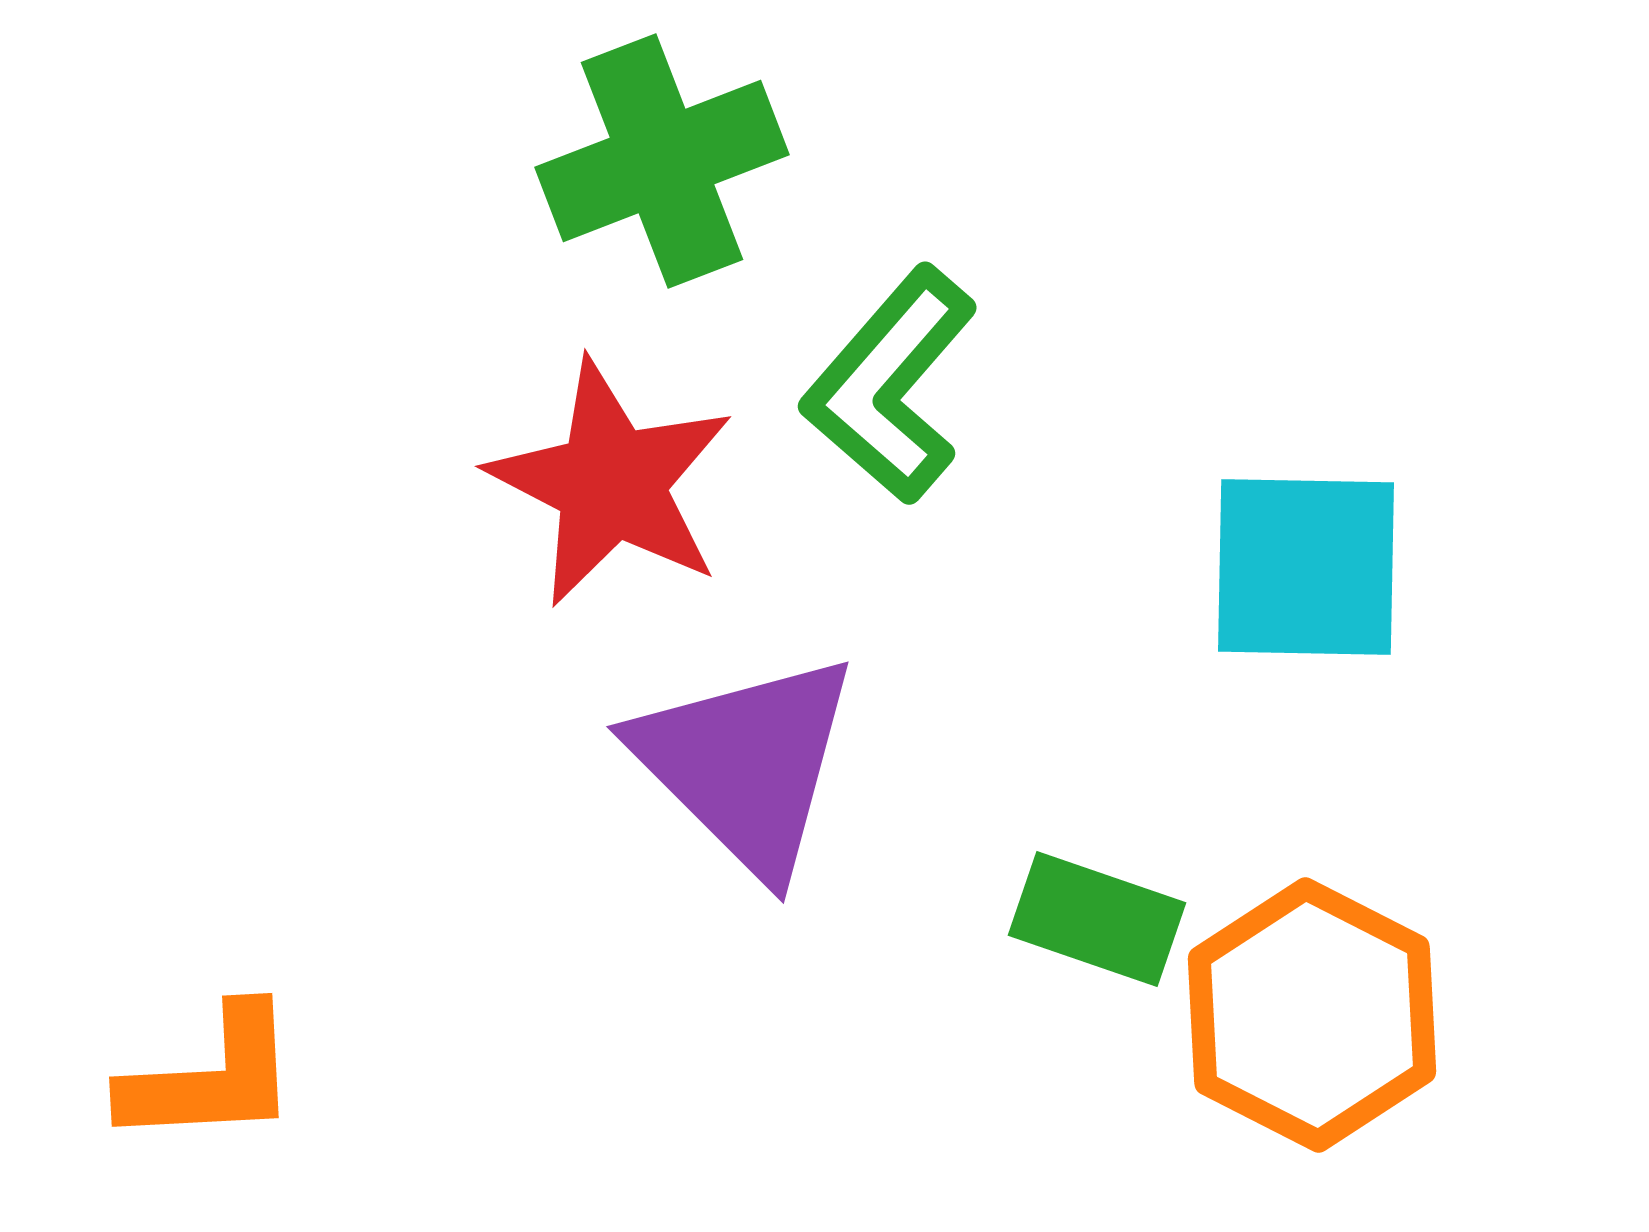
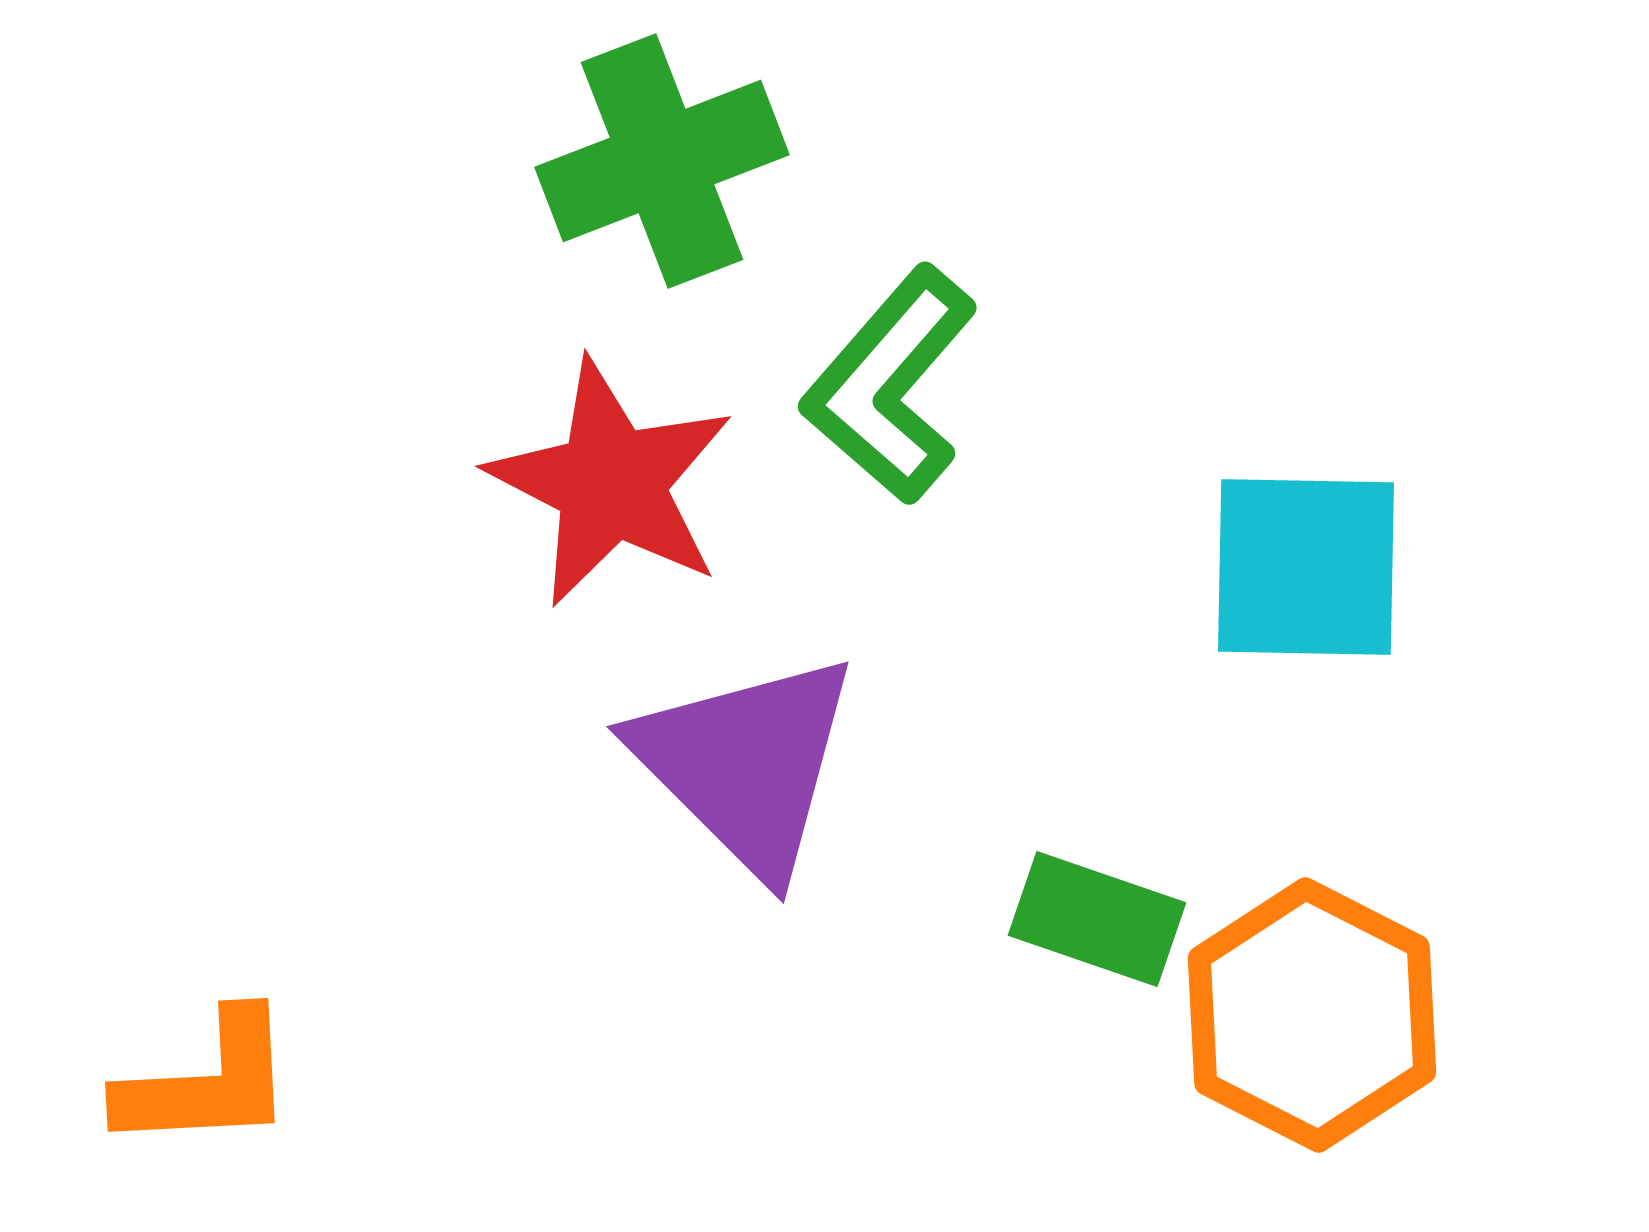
orange L-shape: moved 4 px left, 5 px down
